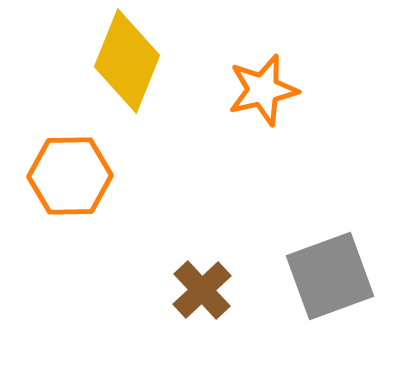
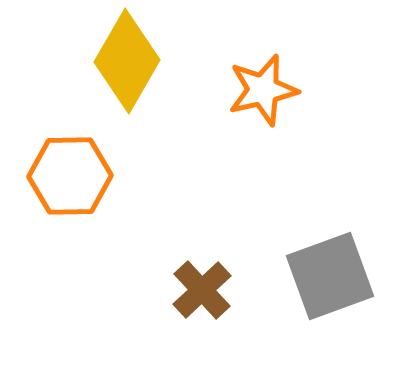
yellow diamond: rotated 8 degrees clockwise
